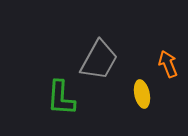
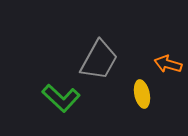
orange arrow: rotated 52 degrees counterclockwise
green L-shape: rotated 51 degrees counterclockwise
